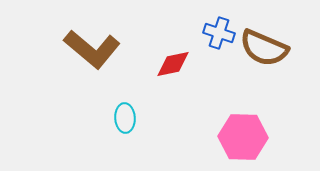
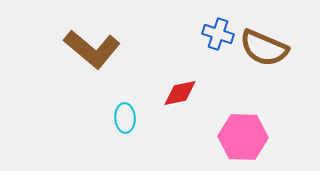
blue cross: moved 1 px left, 1 px down
red diamond: moved 7 px right, 29 px down
